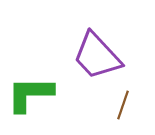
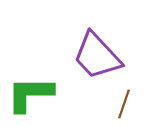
brown line: moved 1 px right, 1 px up
